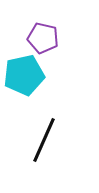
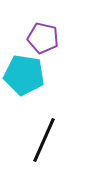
cyan pentagon: rotated 21 degrees clockwise
